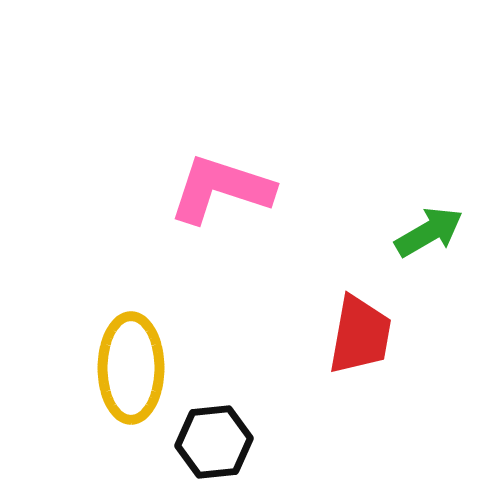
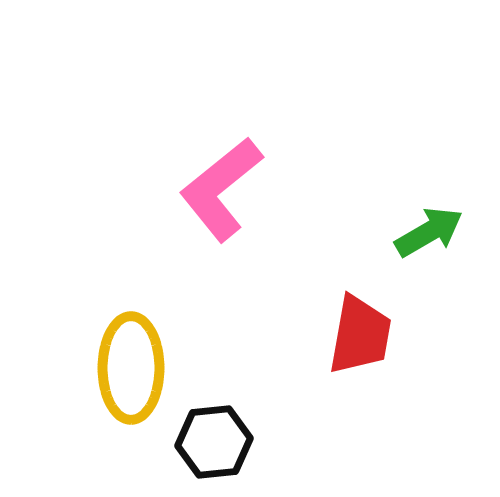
pink L-shape: rotated 57 degrees counterclockwise
